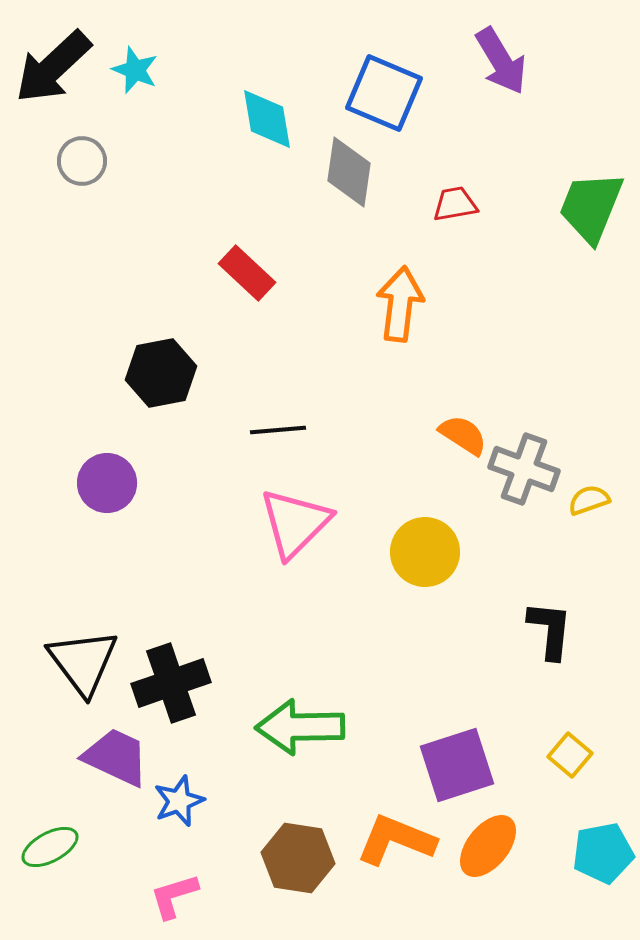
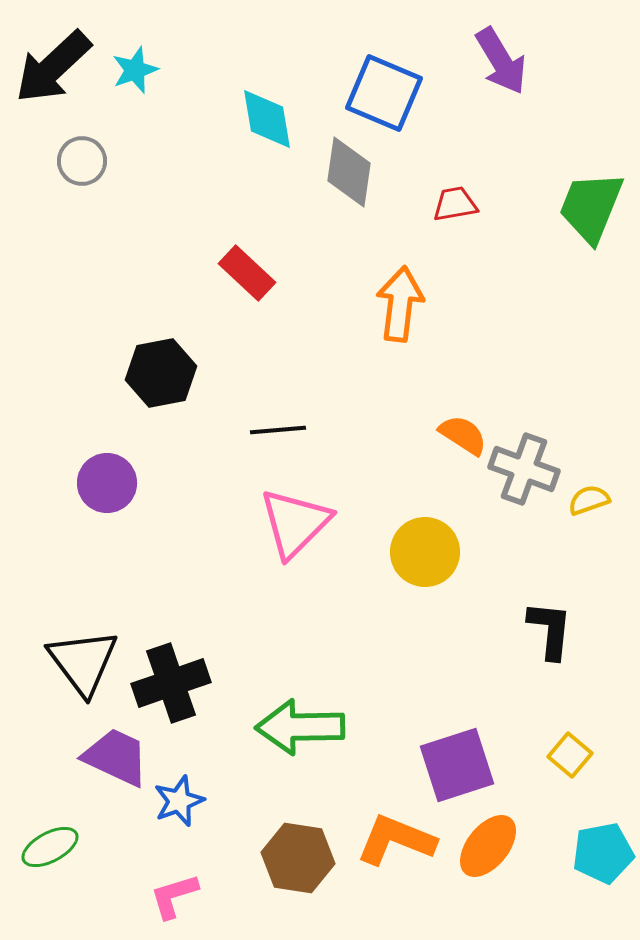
cyan star: rotated 30 degrees clockwise
